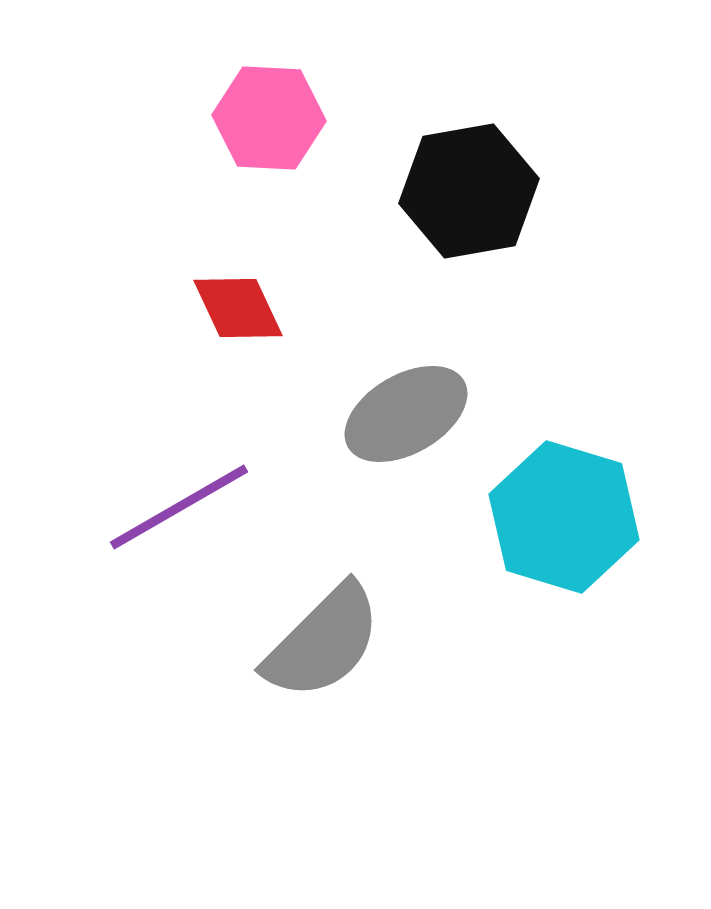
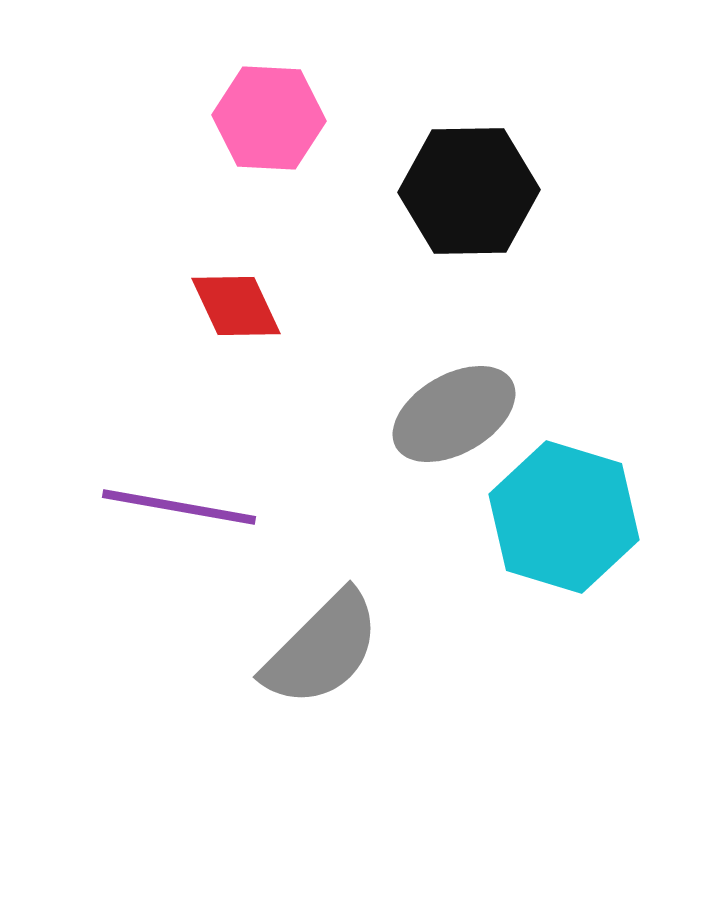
black hexagon: rotated 9 degrees clockwise
red diamond: moved 2 px left, 2 px up
gray ellipse: moved 48 px right
purple line: rotated 40 degrees clockwise
gray semicircle: moved 1 px left, 7 px down
